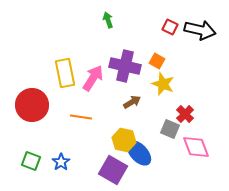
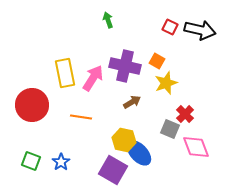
yellow star: moved 3 px right, 1 px up; rotated 30 degrees clockwise
